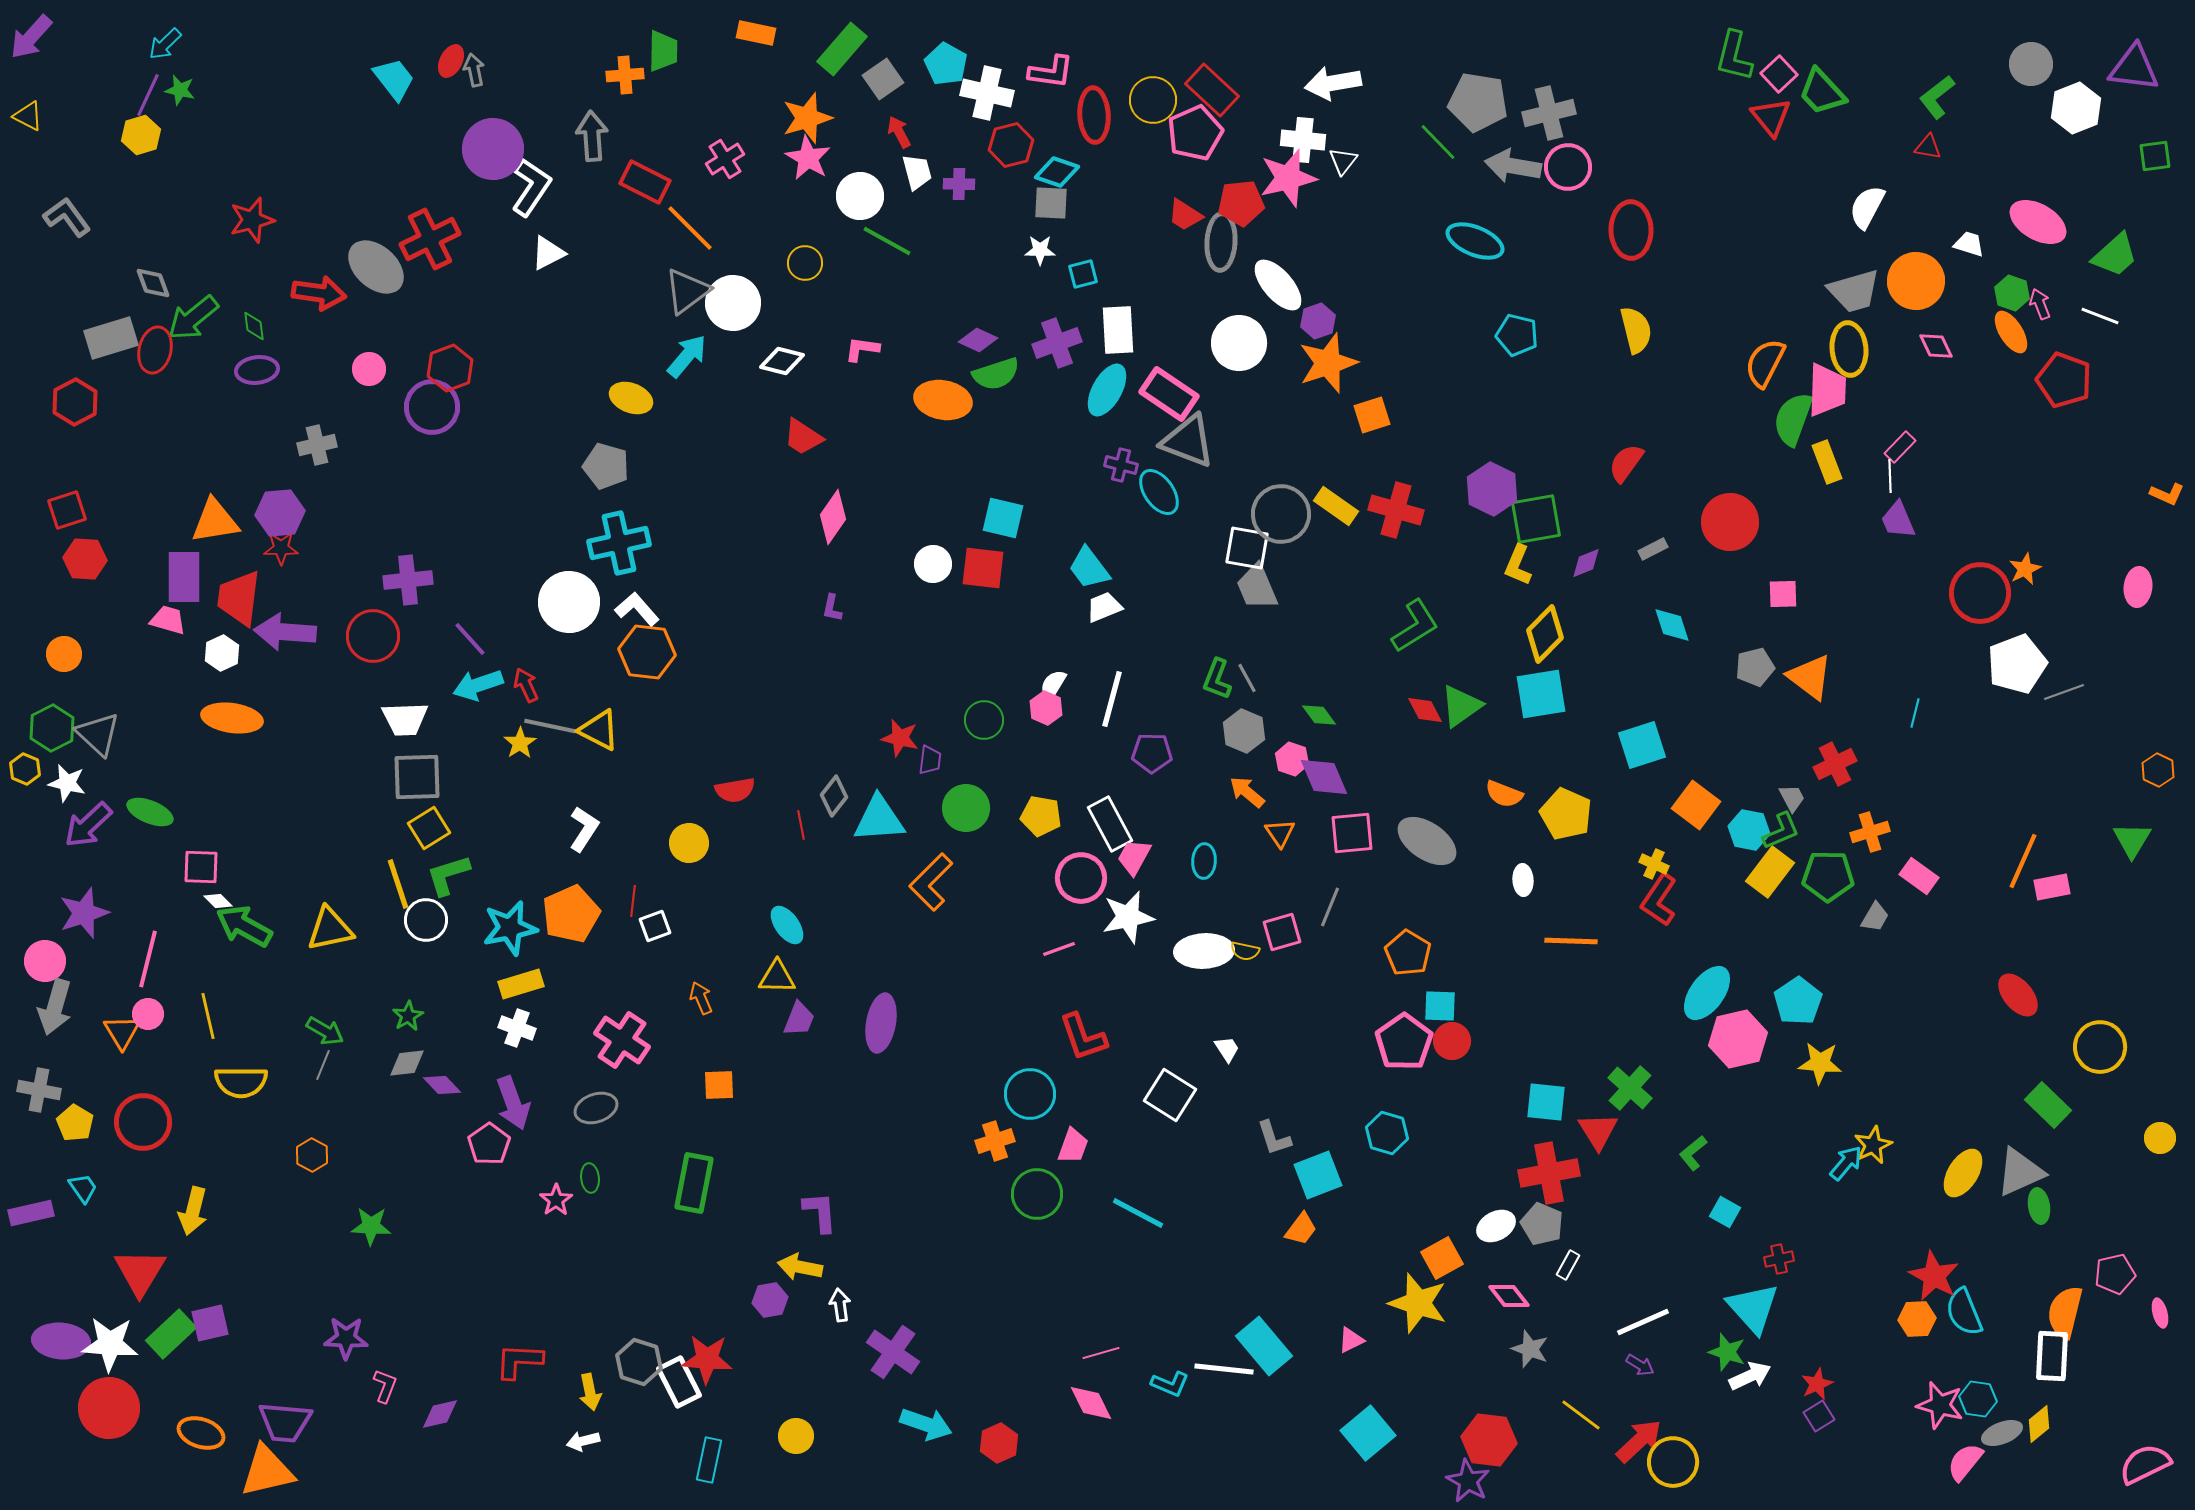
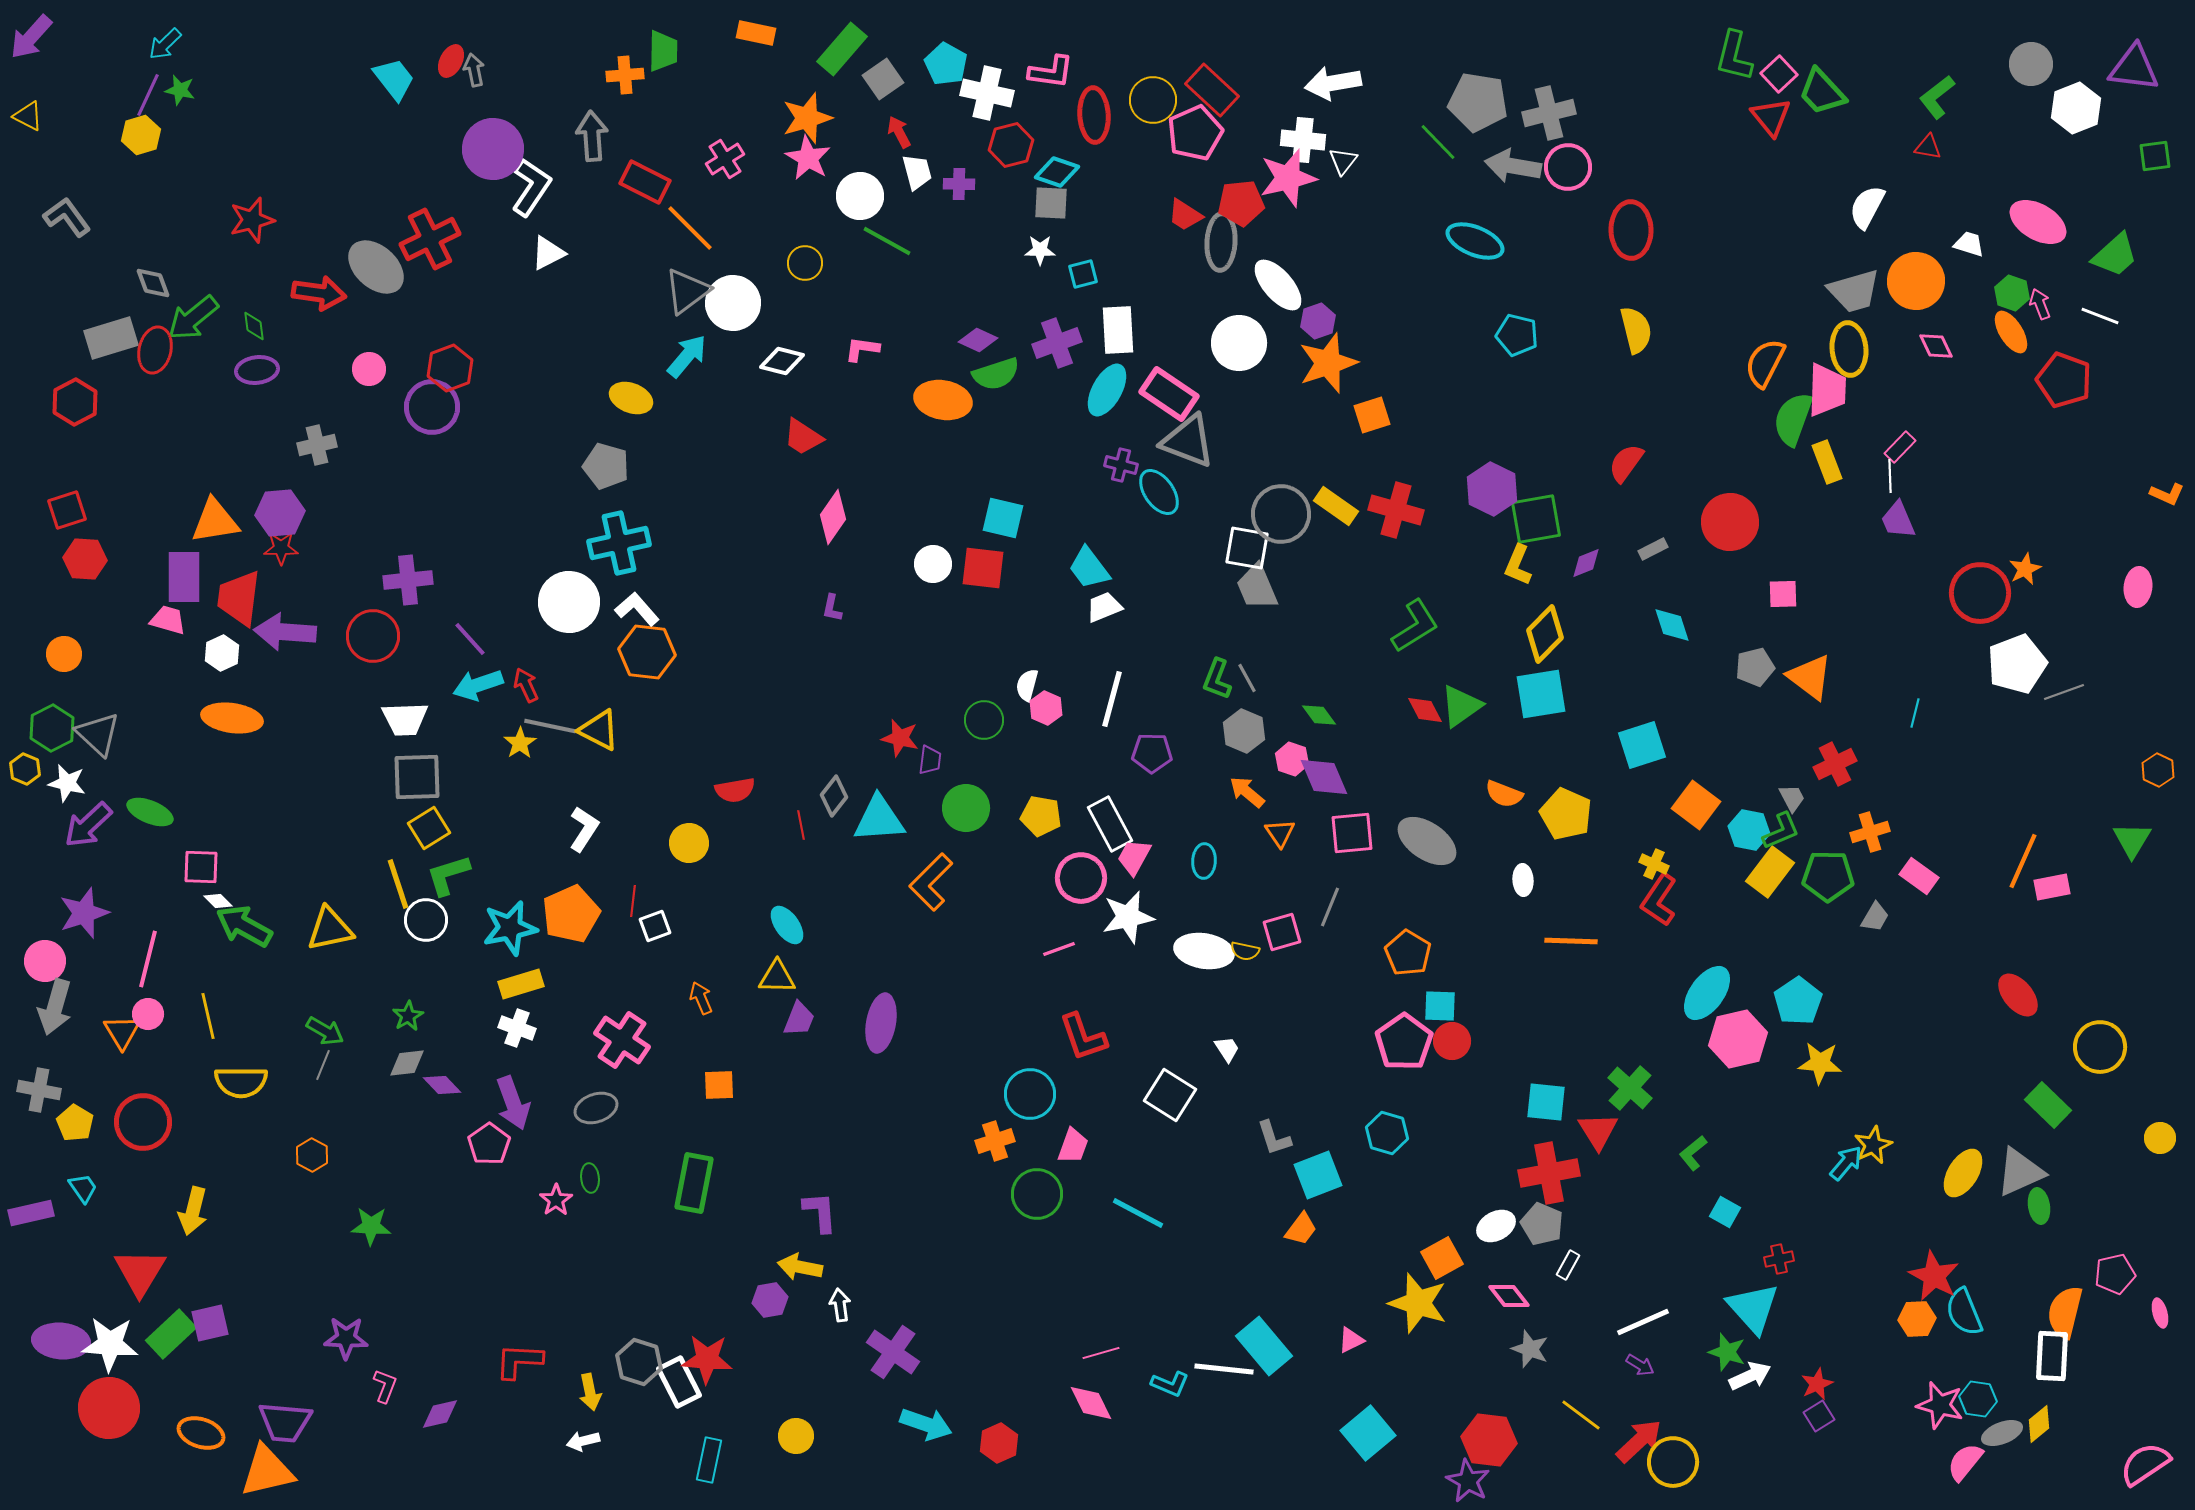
white semicircle at (1053, 685): moved 26 px left; rotated 16 degrees counterclockwise
white ellipse at (1204, 951): rotated 12 degrees clockwise
pink semicircle at (2145, 1464): rotated 8 degrees counterclockwise
